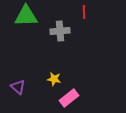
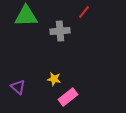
red line: rotated 40 degrees clockwise
pink rectangle: moved 1 px left, 1 px up
